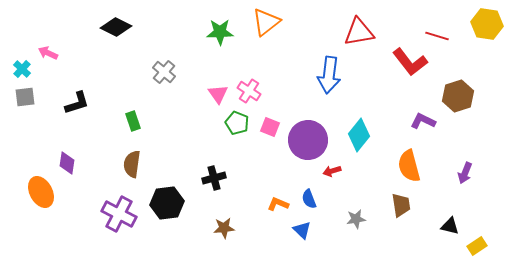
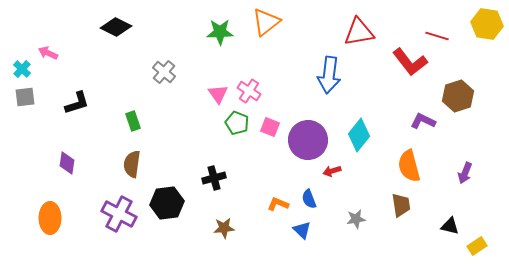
orange ellipse: moved 9 px right, 26 px down; rotated 28 degrees clockwise
